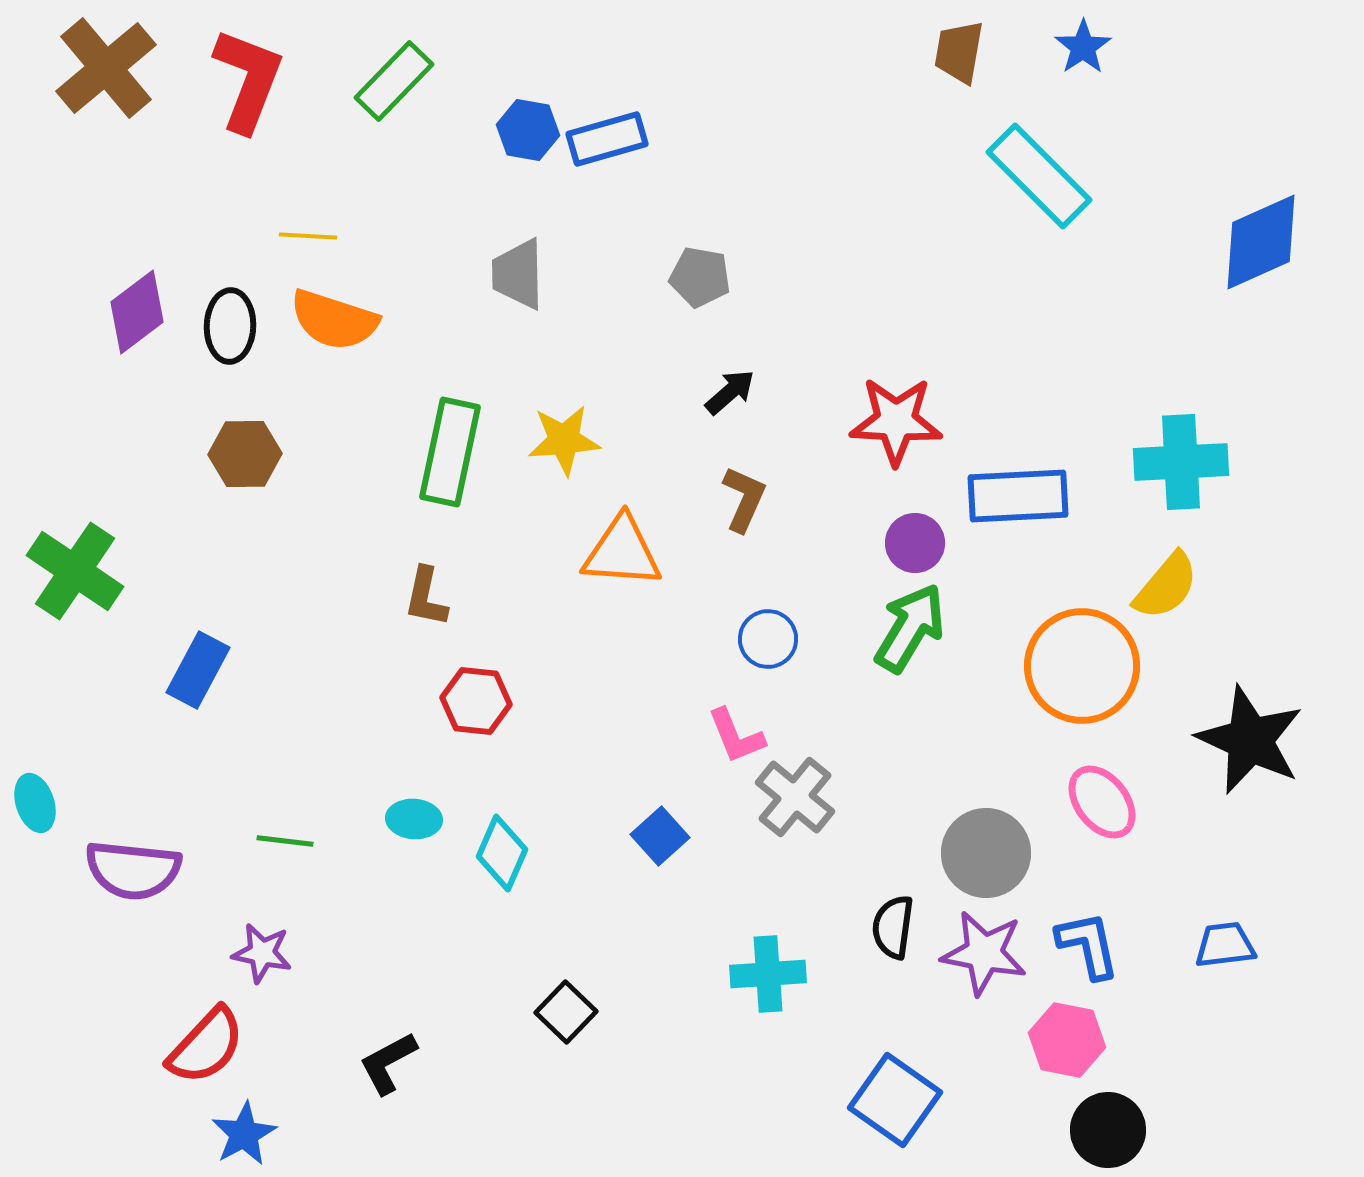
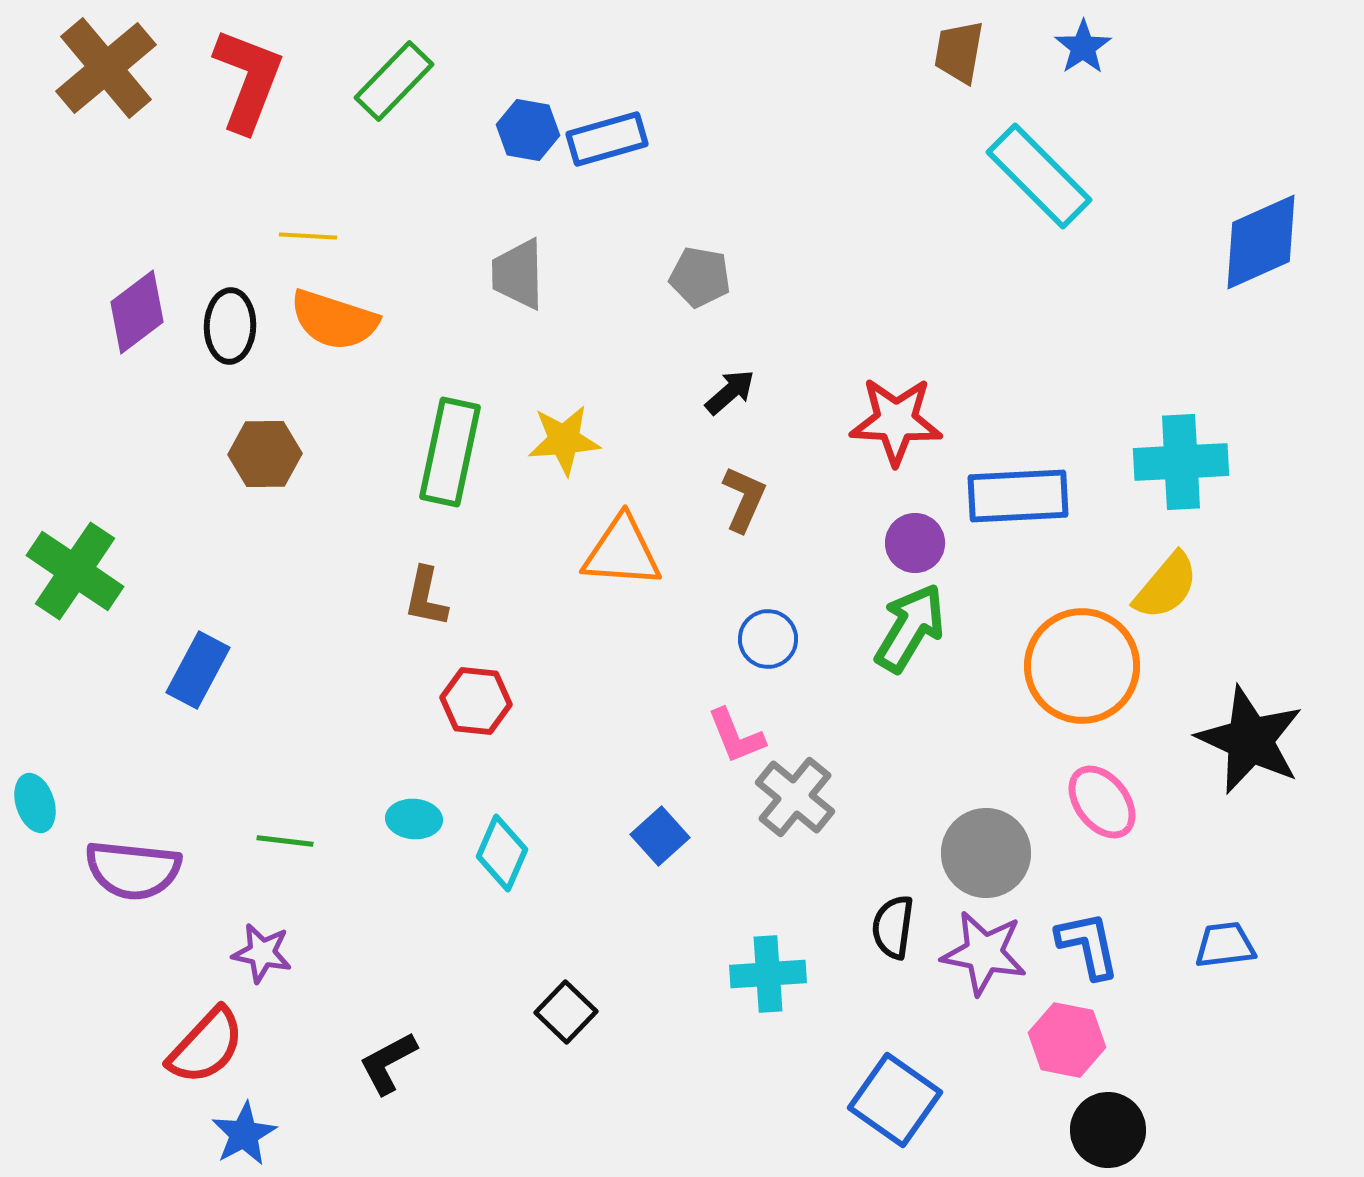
brown hexagon at (245, 454): moved 20 px right
